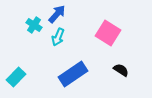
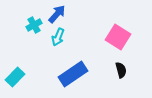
cyan cross: rotated 28 degrees clockwise
pink square: moved 10 px right, 4 px down
black semicircle: rotated 42 degrees clockwise
cyan rectangle: moved 1 px left
